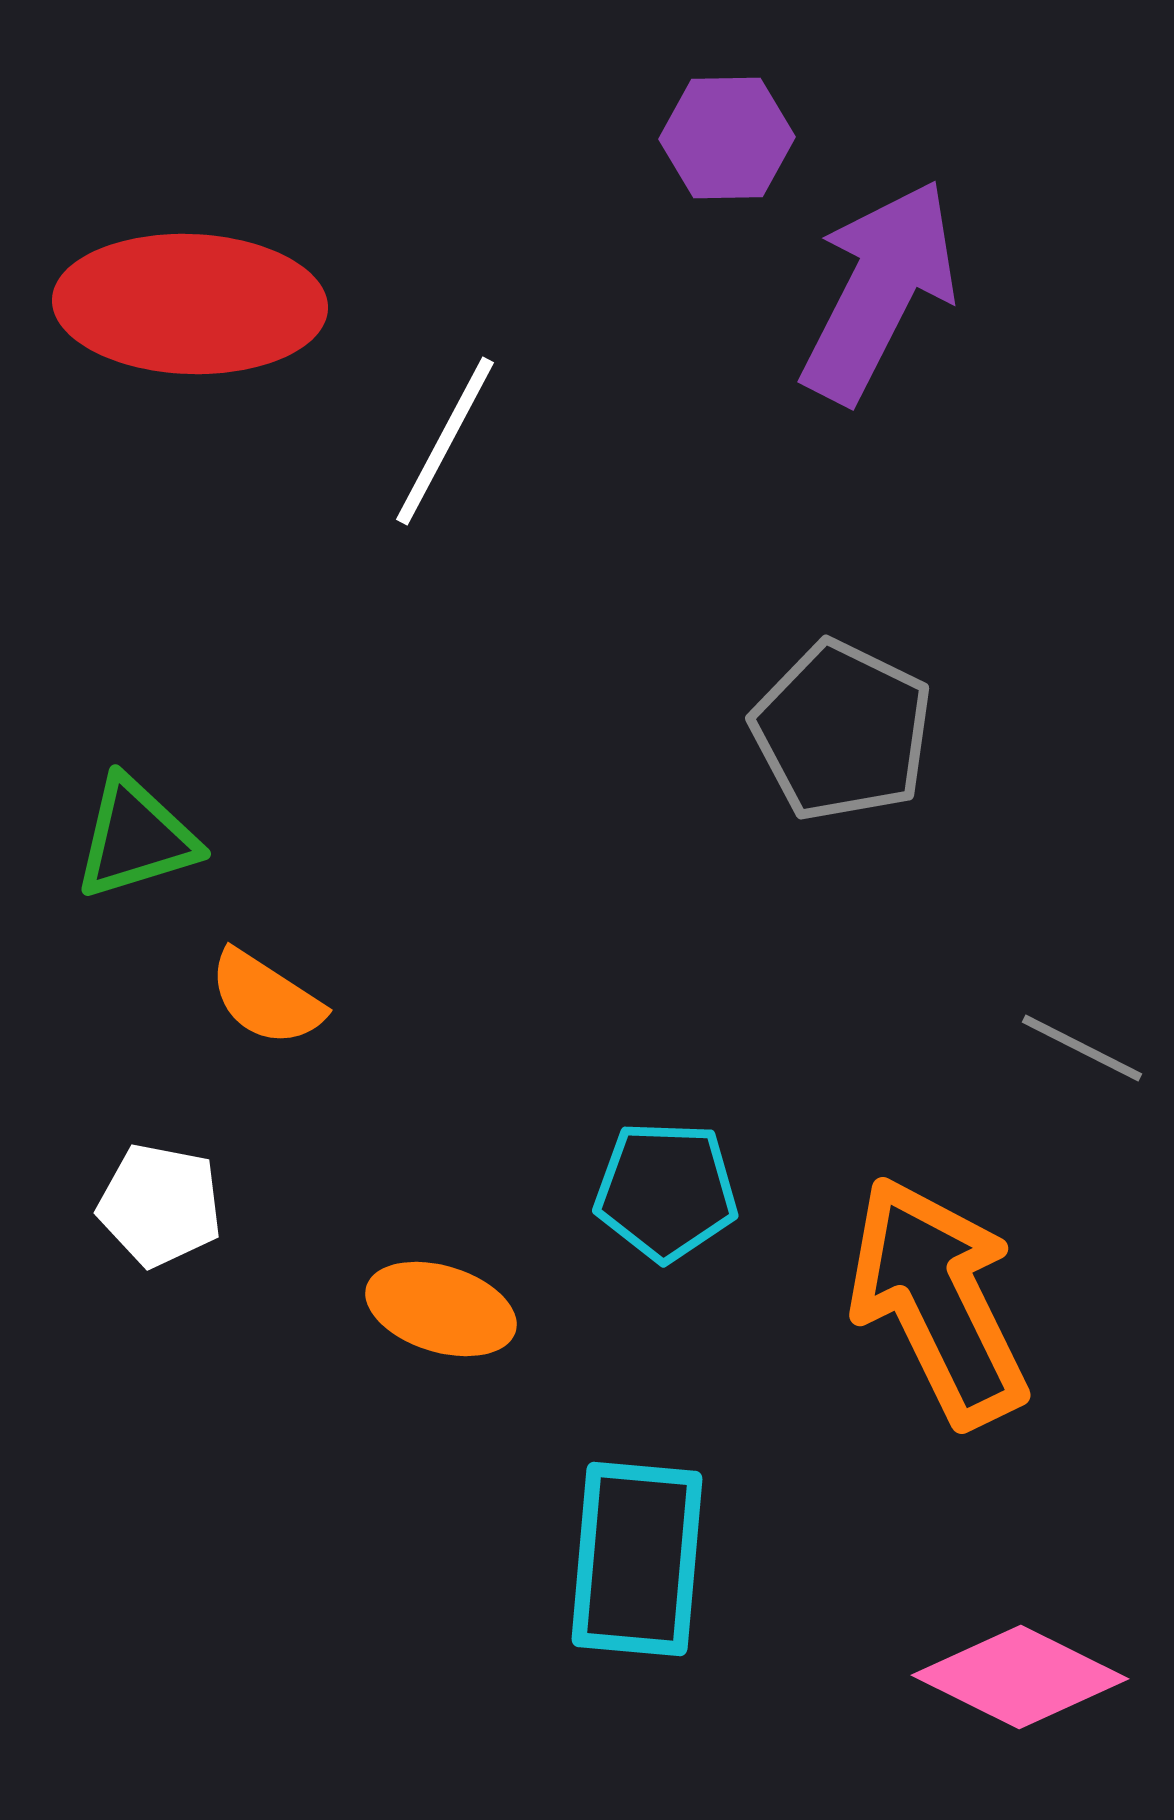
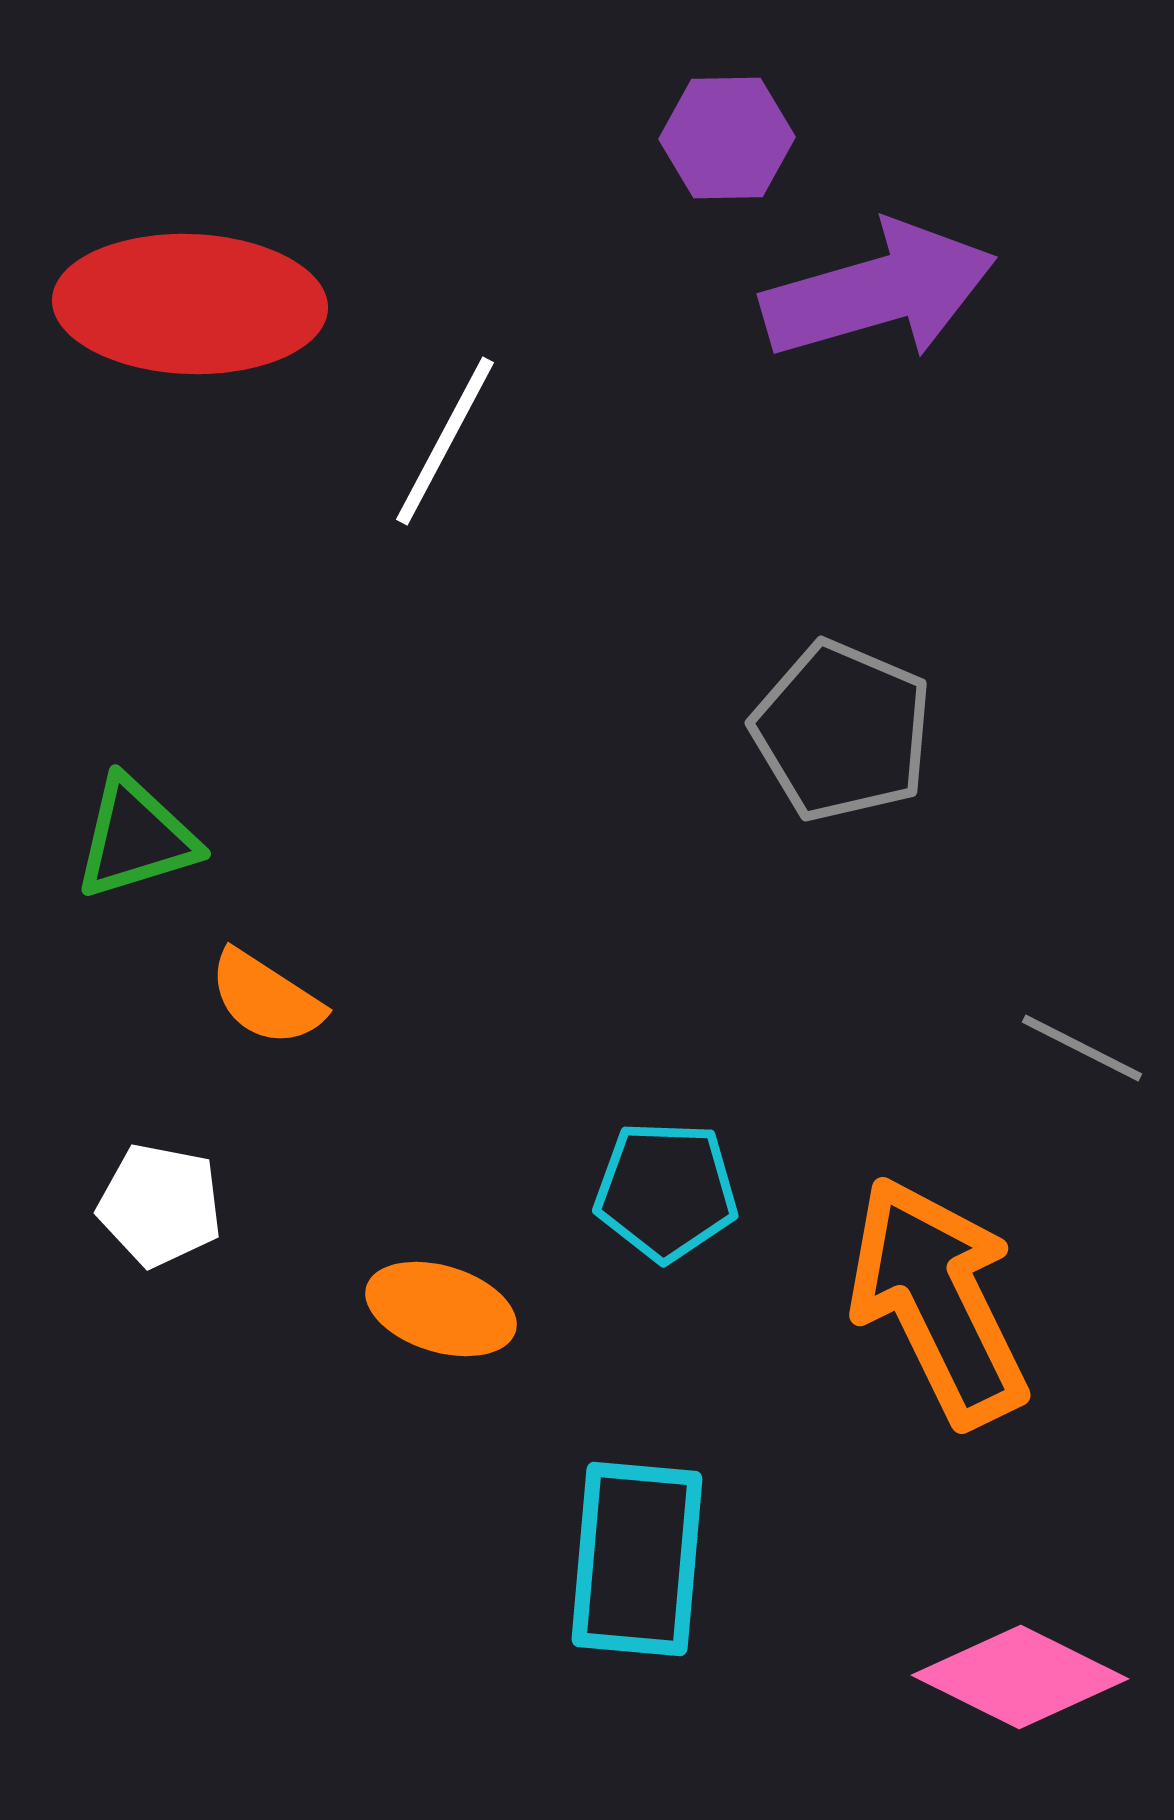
purple arrow: rotated 47 degrees clockwise
gray pentagon: rotated 3 degrees counterclockwise
